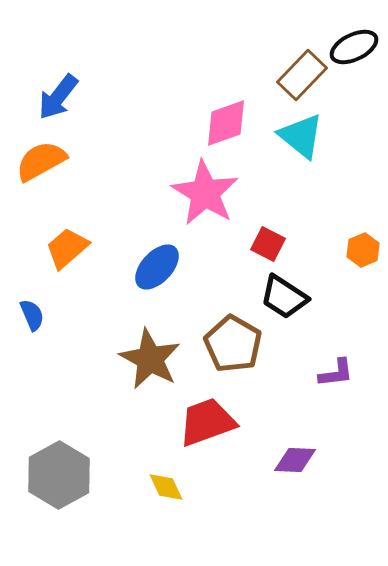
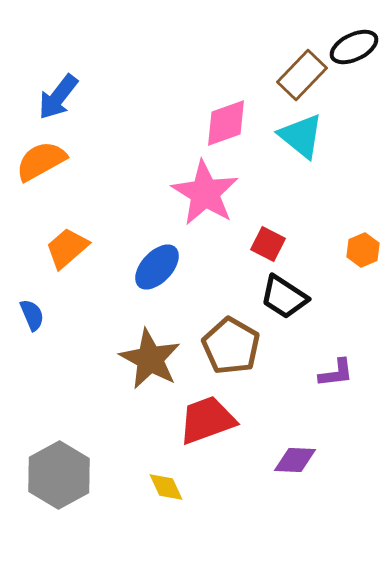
brown pentagon: moved 2 px left, 2 px down
red trapezoid: moved 2 px up
